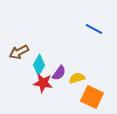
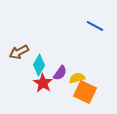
blue line: moved 1 px right, 3 px up
purple semicircle: moved 1 px right
red star: rotated 24 degrees clockwise
orange square: moved 7 px left, 5 px up
